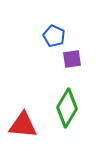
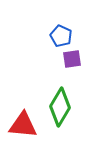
blue pentagon: moved 7 px right
green diamond: moved 7 px left, 1 px up
